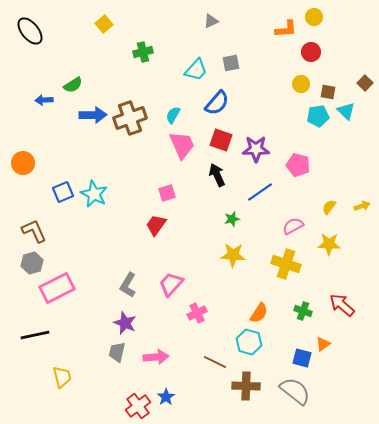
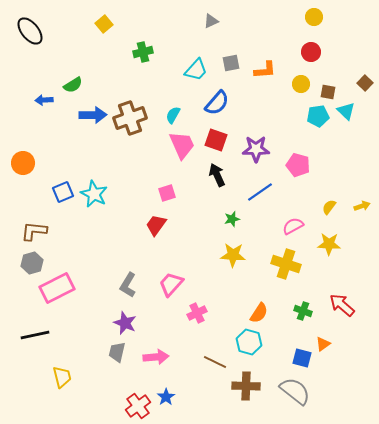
orange L-shape at (286, 29): moved 21 px left, 41 px down
red square at (221, 140): moved 5 px left
brown L-shape at (34, 231): rotated 60 degrees counterclockwise
